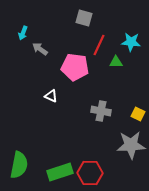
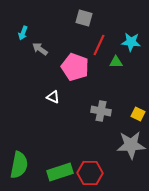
pink pentagon: rotated 12 degrees clockwise
white triangle: moved 2 px right, 1 px down
